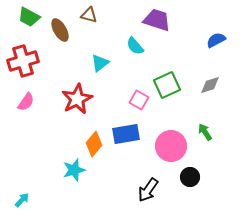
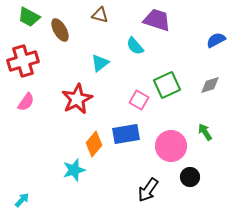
brown triangle: moved 11 px right
